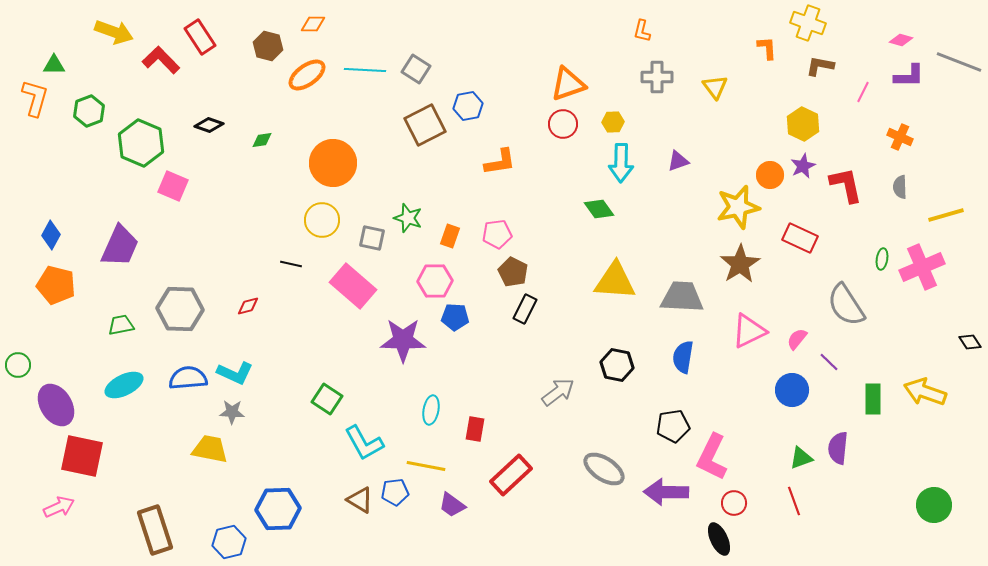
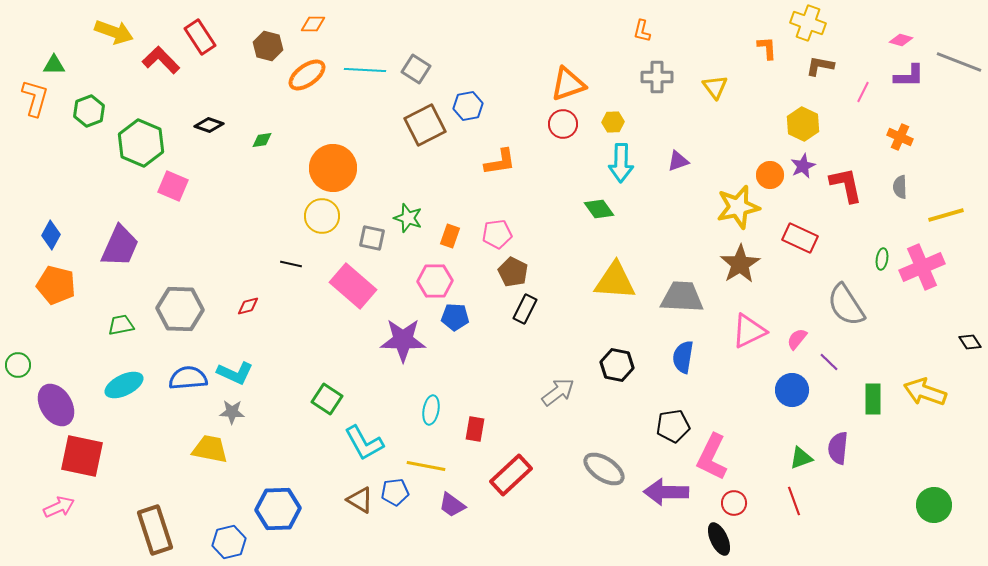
orange circle at (333, 163): moved 5 px down
yellow circle at (322, 220): moved 4 px up
